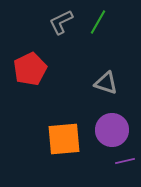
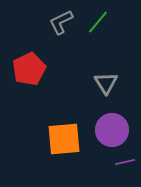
green line: rotated 10 degrees clockwise
red pentagon: moved 1 px left
gray triangle: rotated 40 degrees clockwise
purple line: moved 1 px down
